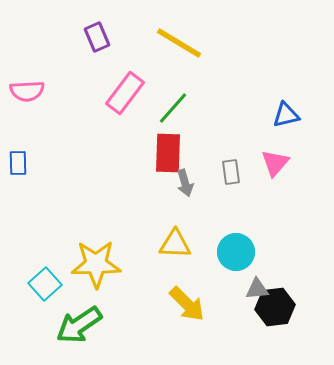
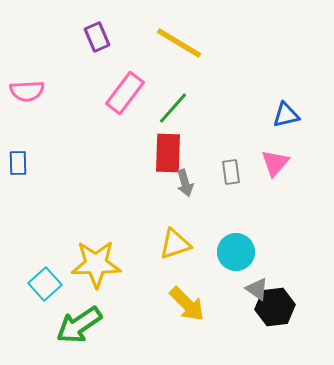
yellow triangle: rotated 20 degrees counterclockwise
gray triangle: rotated 40 degrees clockwise
